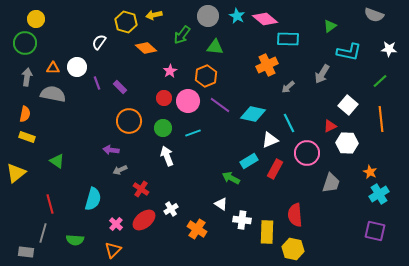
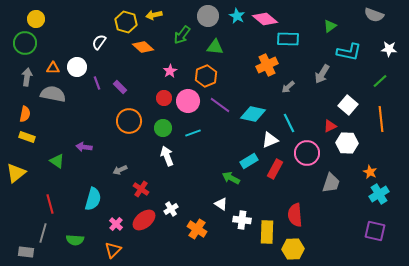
orange diamond at (146, 48): moved 3 px left, 1 px up
purple arrow at (111, 150): moved 27 px left, 3 px up
yellow hexagon at (293, 249): rotated 15 degrees counterclockwise
